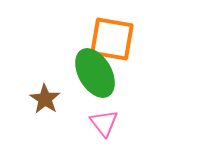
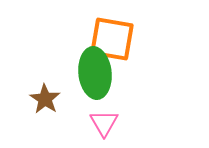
green ellipse: rotated 24 degrees clockwise
pink triangle: rotated 8 degrees clockwise
